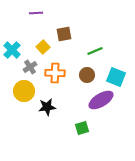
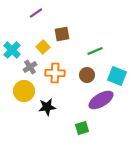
purple line: rotated 32 degrees counterclockwise
brown square: moved 2 px left
cyan square: moved 1 px right, 1 px up
